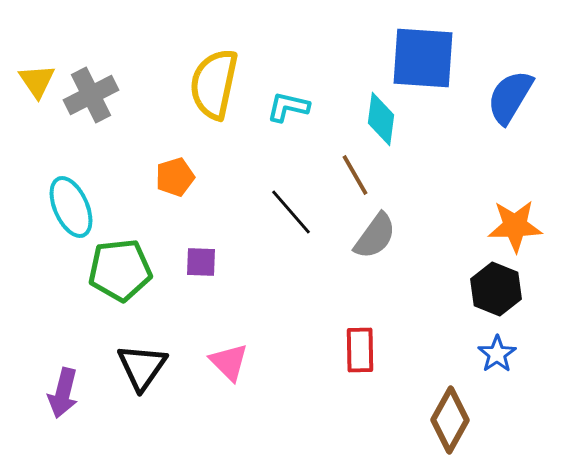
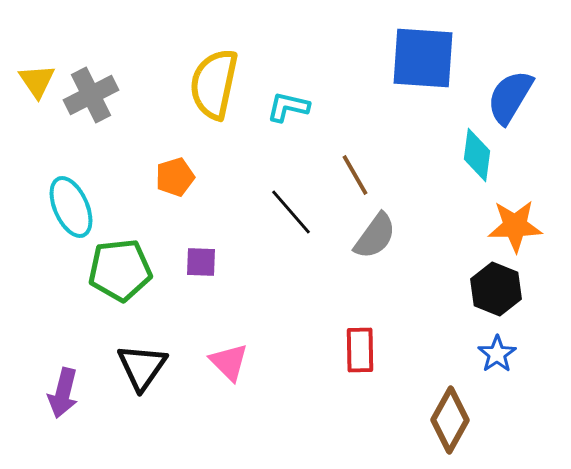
cyan diamond: moved 96 px right, 36 px down
